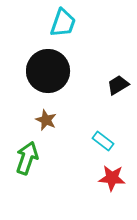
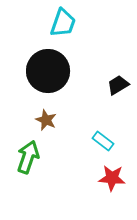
green arrow: moved 1 px right, 1 px up
